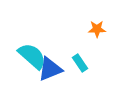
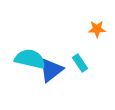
cyan semicircle: moved 2 px left, 3 px down; rotated 28 degrees counterclockwise
blue triangle: moved 1 px right, 1 px down; rotated 16 degrees counterclockwise
